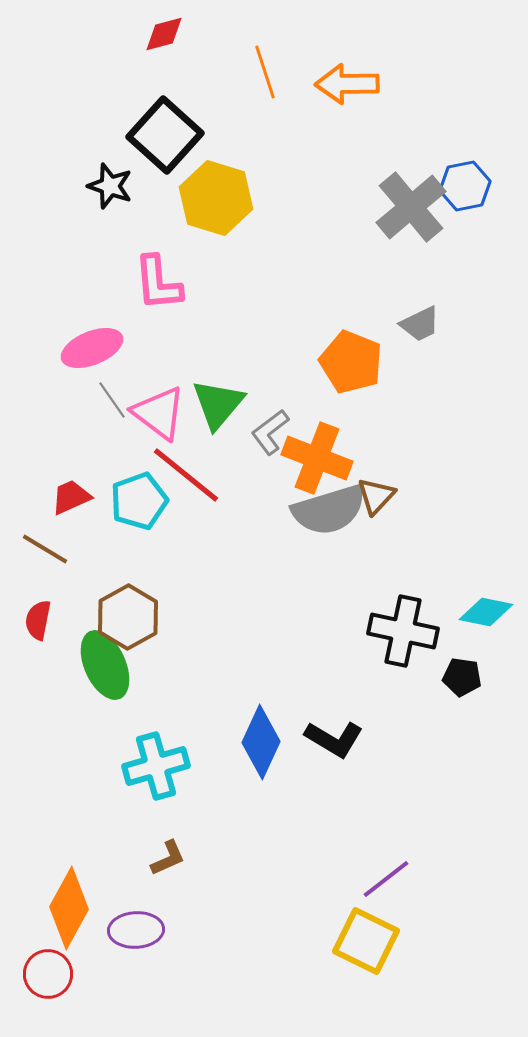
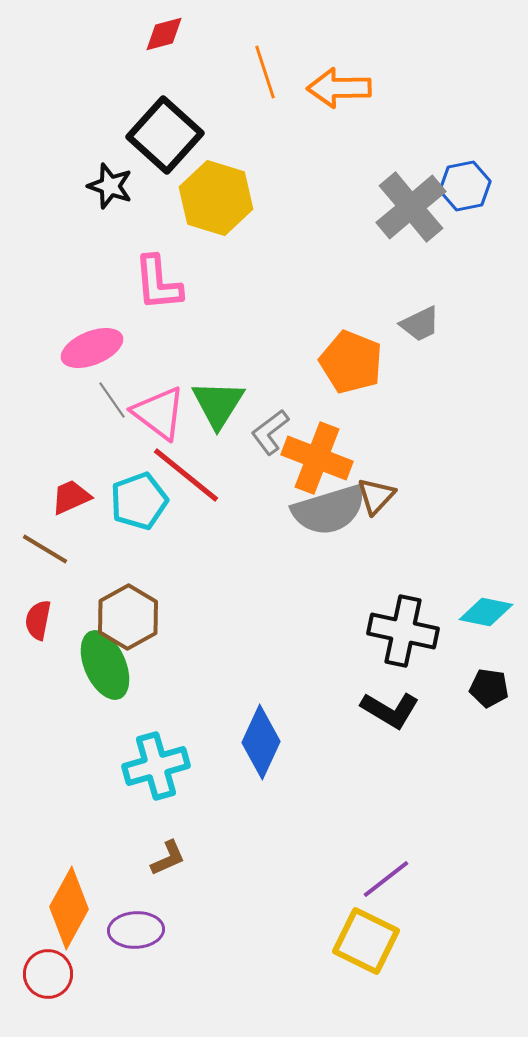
orange arrow: moved 8 px left, 4 px down
green triangle: rotated 8 degrees counterclockwise
black pentagon: moved 27 px right, 11 px down
black L-shape: moved 56 px right, 29 px up
